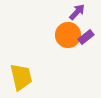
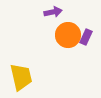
purple arrow: moved 24 px left; rotated 36 degrees clockwise
purple rectangle: rotated 28 degrees counterclockwise
